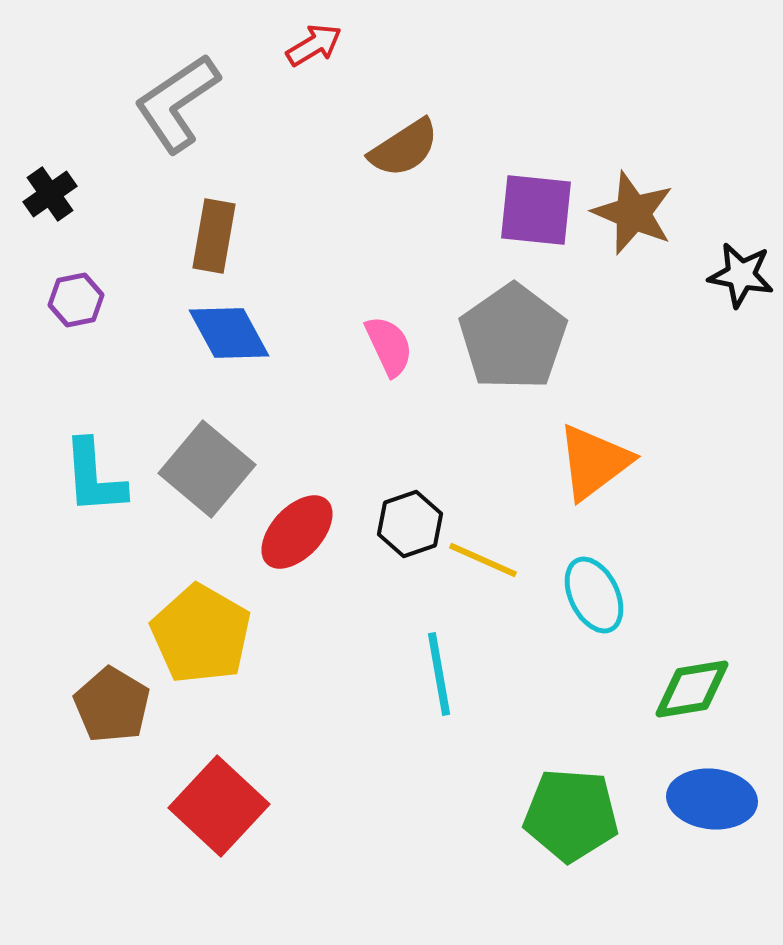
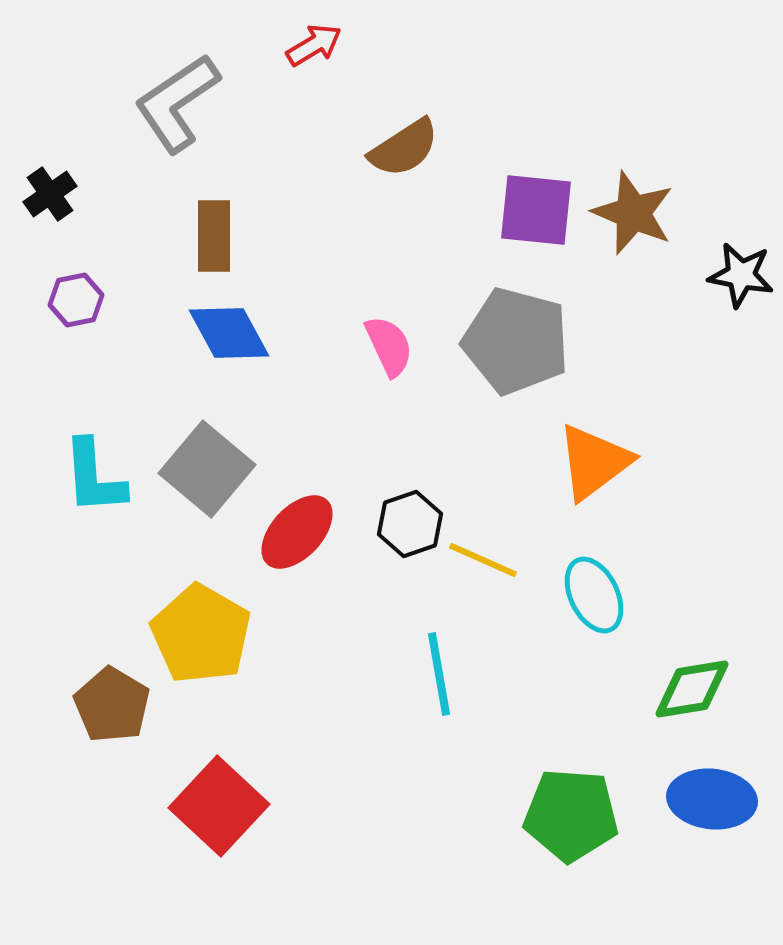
brown rectangle: rotated 10 degrees counterclockwise
gray pentagon: moved 3 px right, 4 px down; rotated 22 degrees counterclockwise
